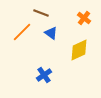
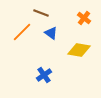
yellow diamond: rotated 35 degrees clockwise
